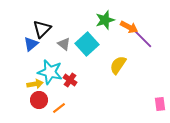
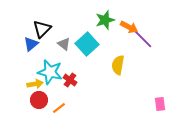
yellow semicircle: rotated 24 degrees counterclockwise
